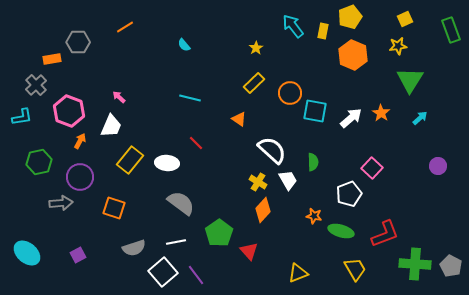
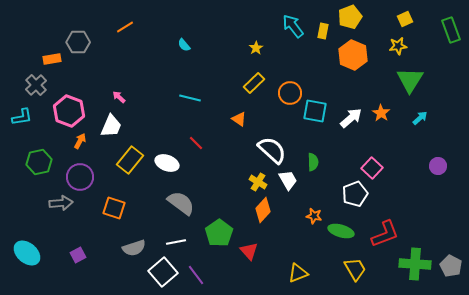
white ellipse at (167, 163): rotated 15 degrees clockwise
white pentagon at (349, 194): moved 6 px right
